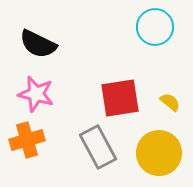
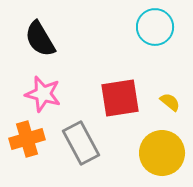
black semicircle: moved 2 px right, 5 px up; rotated 33 degrees clockwise
pink star: moved 7 px right
orange cross: moved 1 px up
gray rectangle: moved 17 px left, 4 px up
yellow circle: moved 3 px right
